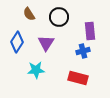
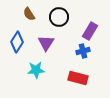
purple rectangle: rotated 36 degrees clockwise
